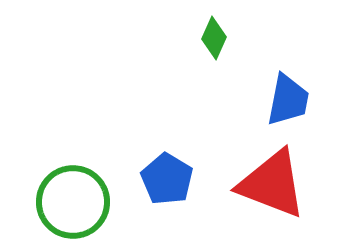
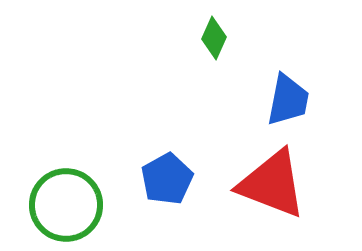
blue pentagon: rotated 12 degrees clockwise
green circle: moved 7 px left, 3 px down
